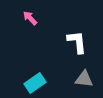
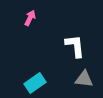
pink arrow: rotated 70 degrees clockwise
white L-shape: moved 2 px left, 4 px down
